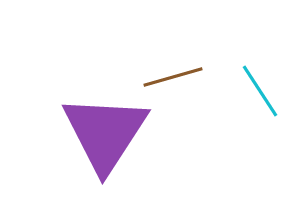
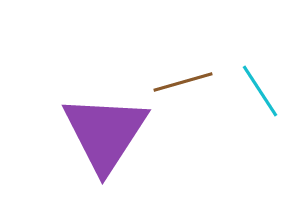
brown line: moved 10 px right, 5 px down
